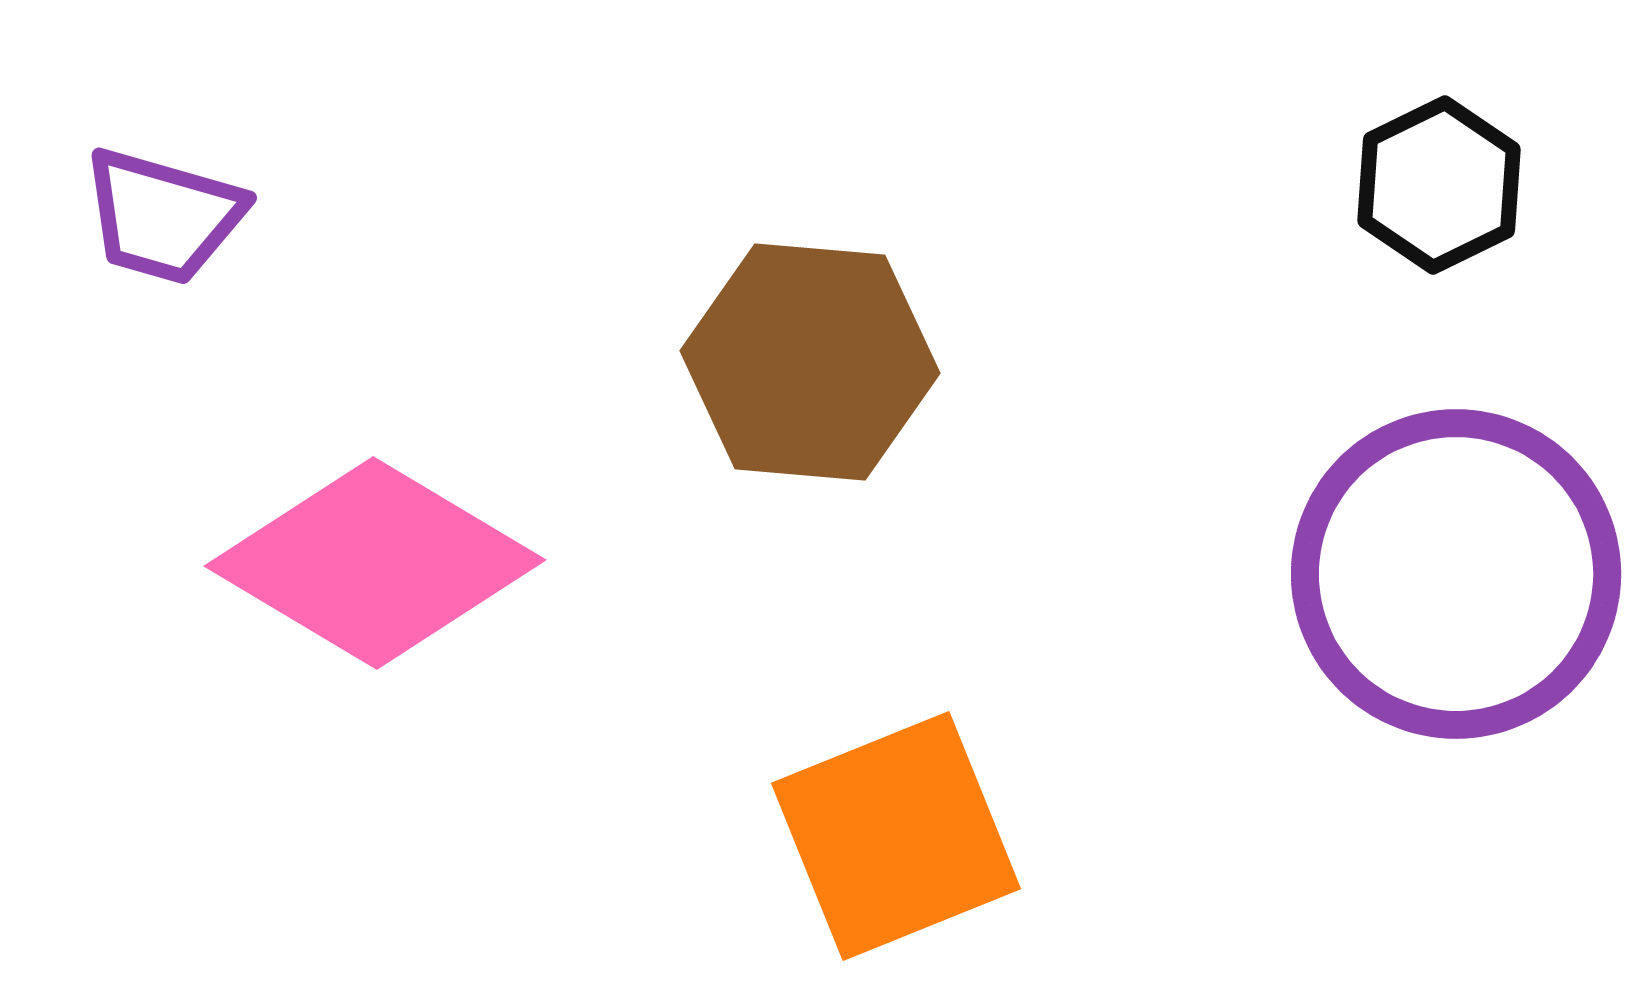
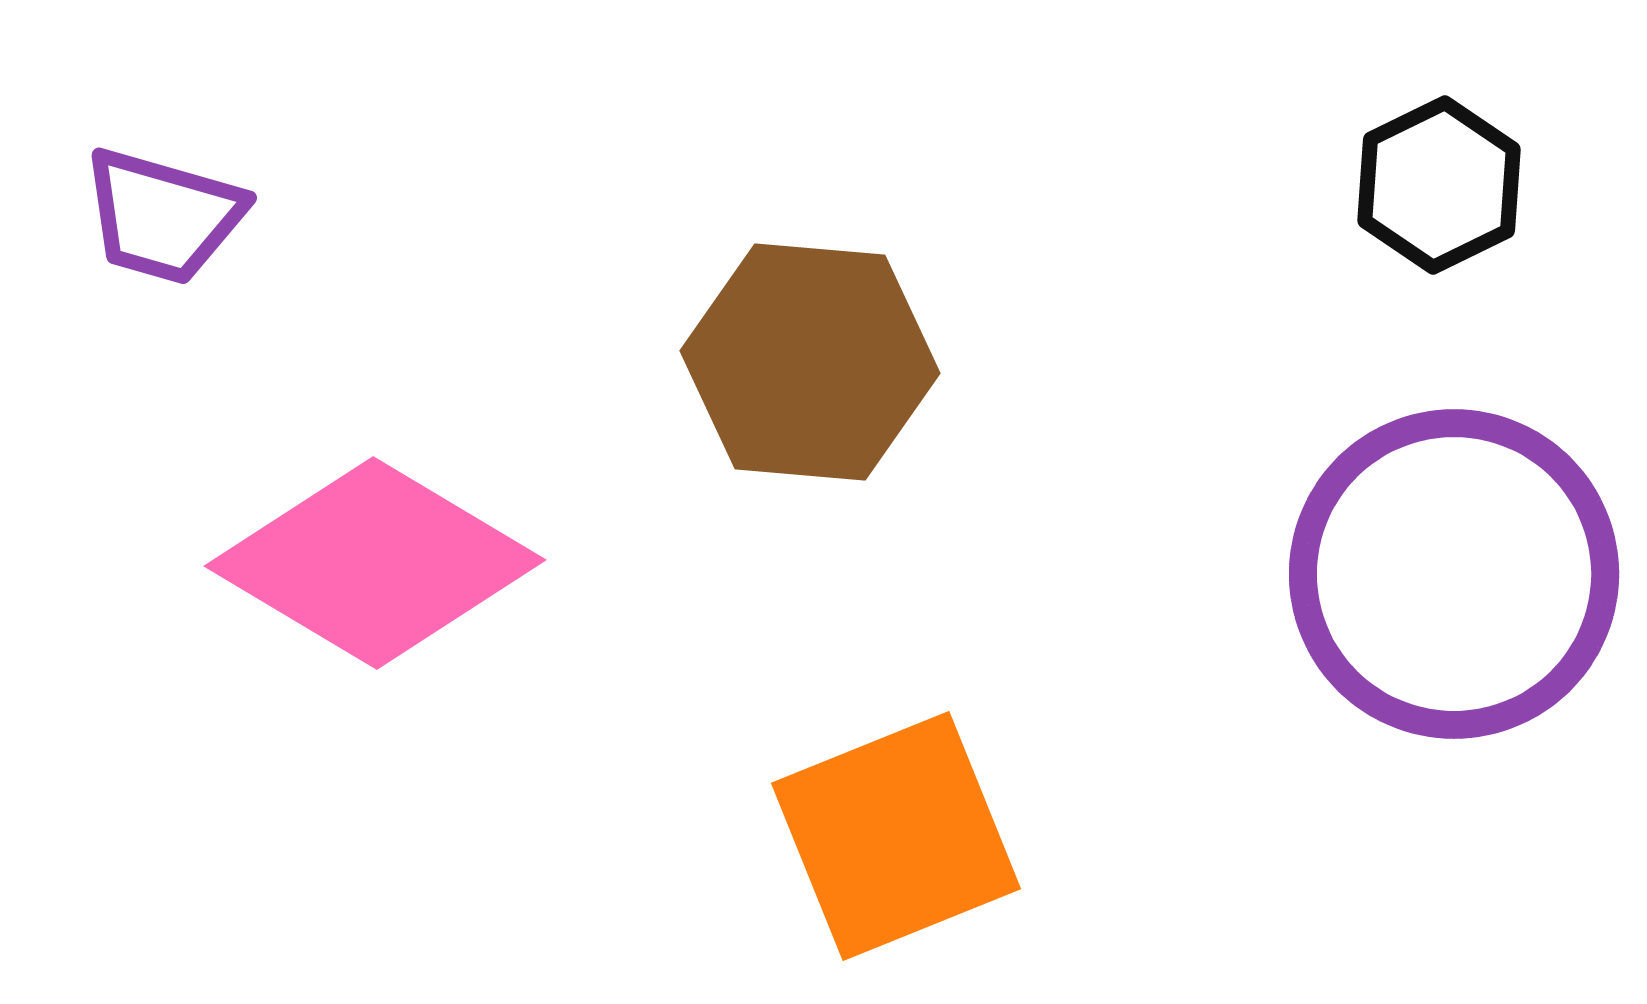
purple circle: moved 2 px left
